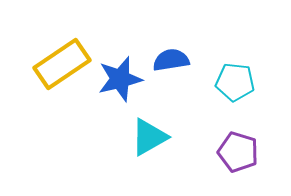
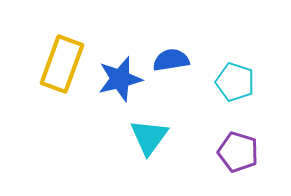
yellow rectangle: rotated 36 degrees counterclockwise
cyan pentagon: rotated 12 degrees clockwise
cyan triangle: rotated 24 degrees counterclockwise
